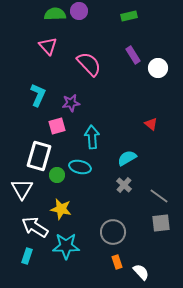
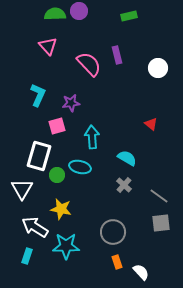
purple rectangle: moved 16 px left; rotated 18 degrees clockwise
cyan semicircle: rotated 60 degrees clockwise
